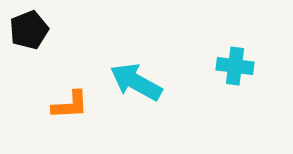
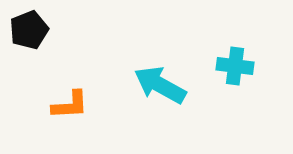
cyan arrow: moved 24 px right, 3 px down
